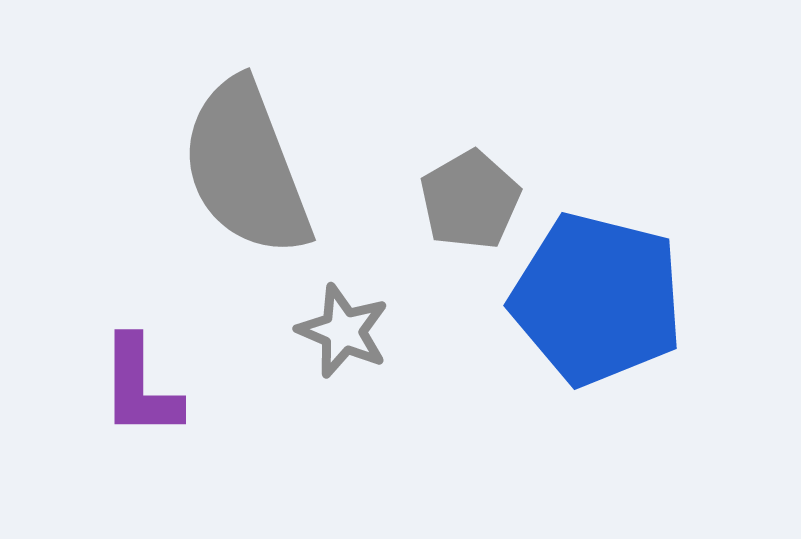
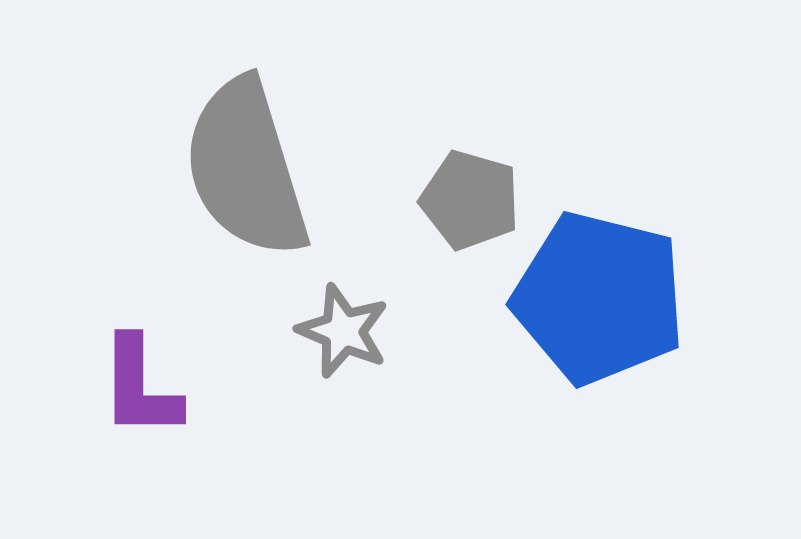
gray semicircle: rotated 4 degrees clockwise
gray pentagon: rotated 26 degrees counterclockwise
blue pentagon: moved 2 px right, 1 px up
